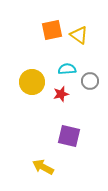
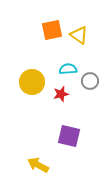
cyan semicircle: moved 1 px right
yellow arrow: moved 5 px left, 2 px up
